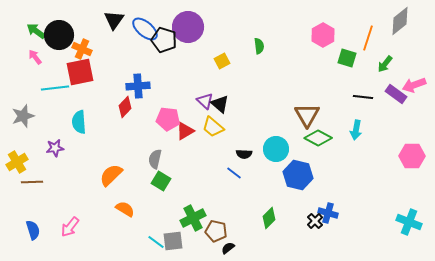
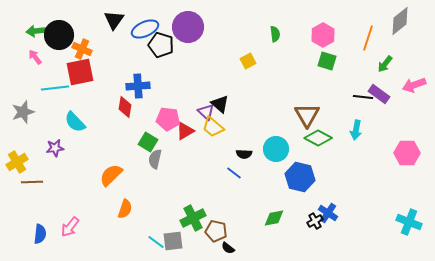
blue ellipse at (145, 29): rotated 64 degrees counterclockwise
green arrow at (36, 31): rotated 42 degrees counterclockwise
black pentagon at (164, 40): moved 3 px left, 5 px down
green semicircle at (259, 46): moved 16 px right, 12 px up
green square at (347, 58): moved 20 px left, 3 px down
yellow square at (222, 61): moved 26 px right
purple rectangle at (396, 94): moved 17 px left
purple triangle at (205, 101): moved 1 px right, 11 px down
red diamond at (125, 107): rotated 35 degrees counterclockwise
gray star at (23, 116): moved 4 px up
cyan semicircle at (79, 122): moved 4 px left; rotated 40 degrees counterclockwise
pink hexagon at (412, 156): moved 5 px left, 3 px up
blue hexagon at (298, 175): moved 2 px right, 2 px down
green square at (161, 181): moved 13 px left, 39 px up
orange semicircle at (125, 209): rotated 78 degrees clockwise
blue cross at (328, 213): rotated 18 degrees clockwise
green diamond at (269, 218): moved 5 px right; rotated 35 degrees clockwise
black cross at (315, 221): rotated 14 degrees clockwise
blue semicircle at (33, 230): moved 7 px right, 4 px down; rotated 24 degrees clockwise
black semicircle at (228, 248): rotated 104 degrees counterclockwise
